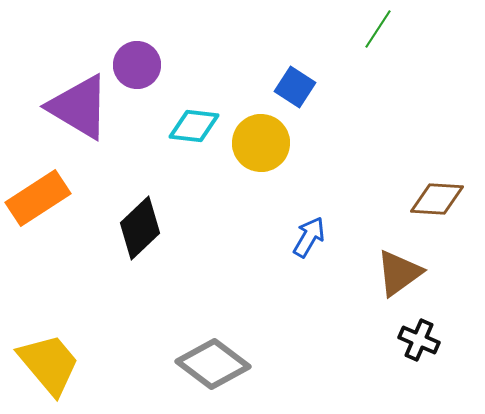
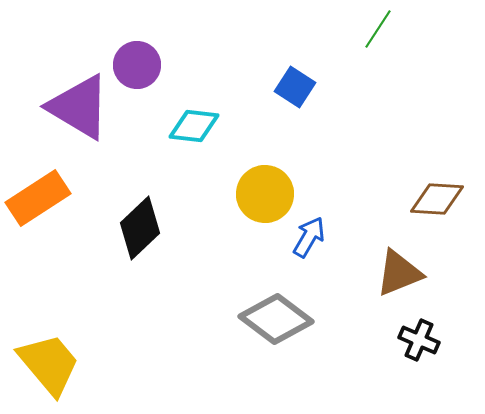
yellow circle: moved 4 px right, 51 px down
brown triangle: rotated 14 degrees clockwise
gray diamond: moved 63 px right, 45 px up
